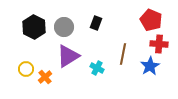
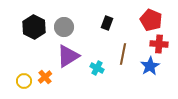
black rectangle: moved 11 px right
yellow circle: moved 2 px left, 12 px down
